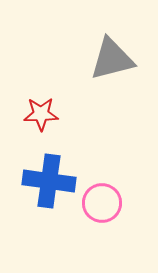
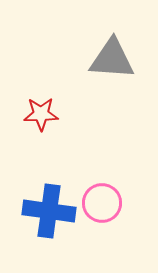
gray triangle: rotated 18 degrees clockwise
blue cross: moved 30 px down
